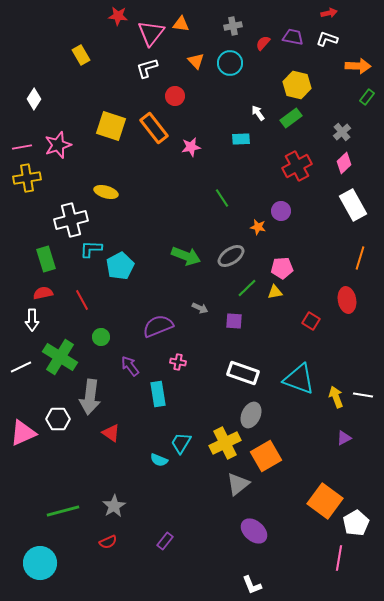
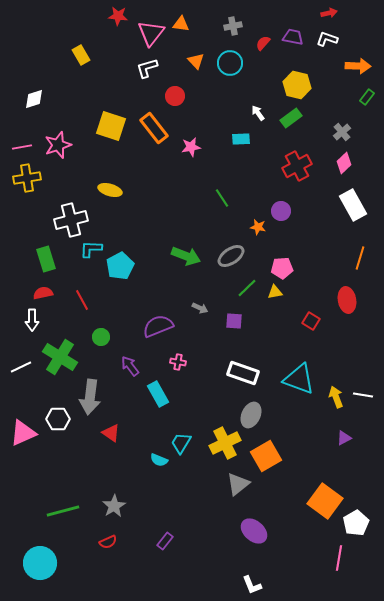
white diamond at (34, 99): rotated 40 degrees clockwise
yellow ellipse at (106, 192): moved 4 px right, 2 px up
cyan rectangle at (158, 394): rotated 20 degrees counterclockwise
